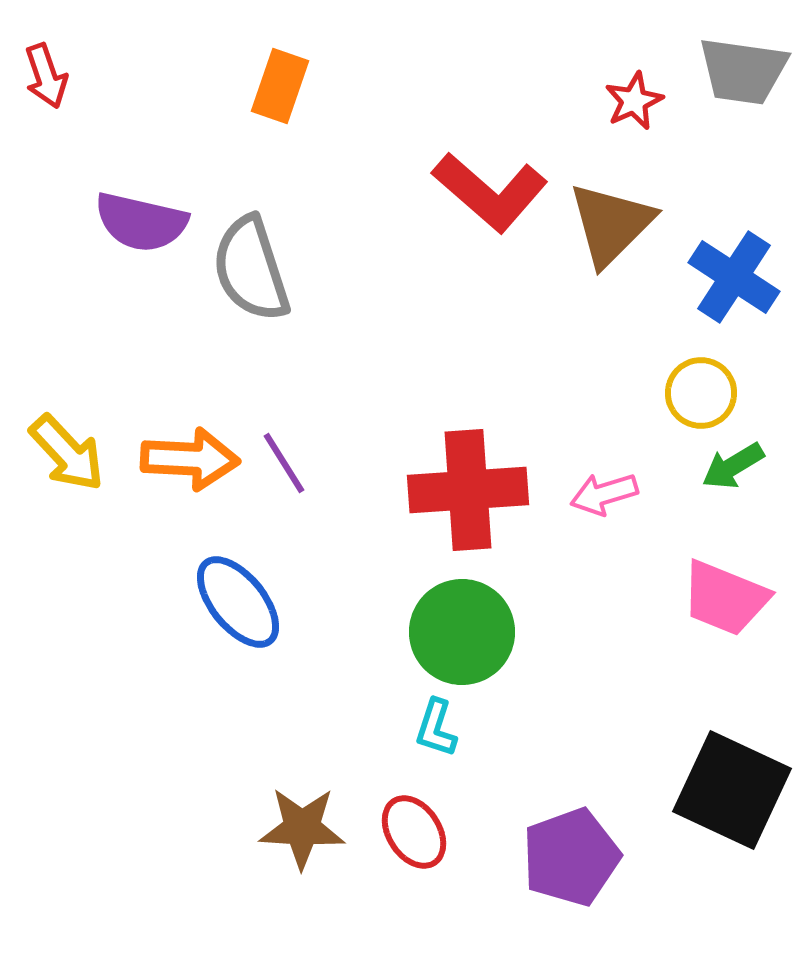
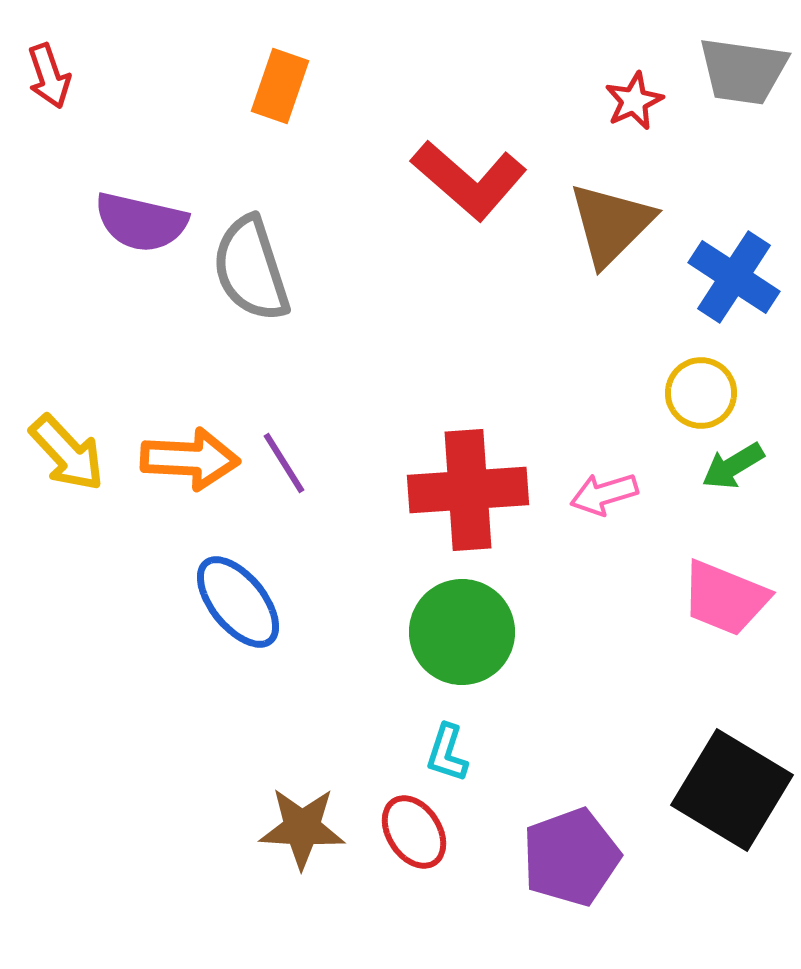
red arrow: moved 3 px right
red L-shape: moved 21 px left, 12 px up
cyan L-shape: moved 11 px right, 25 px down
black square: rotated 6 degrees clockwise
